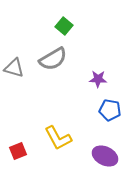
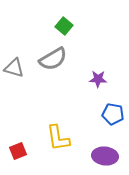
blue pentagon: moved 3 px right, 4 px down
yellow L-shape: rotated 20 degrees clockwise
purple ellipse: rotated 20 degrees counterclockwise
